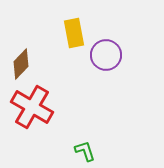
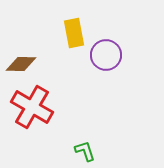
brown diamond: rotated 48 degrees clockwise
